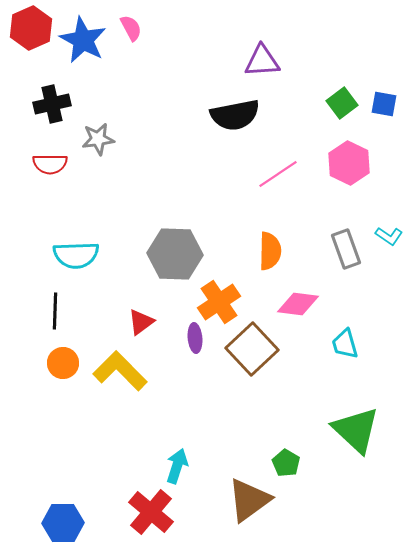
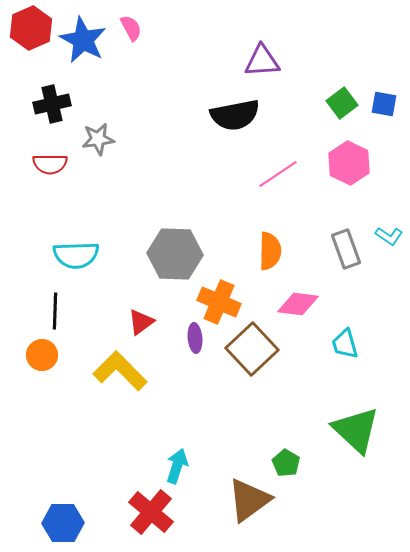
orange cross: rotated 33 degrees counterclockwise
orange circle: moved 21 px left, 8 px up
